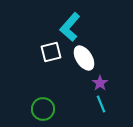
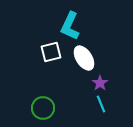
cyan L-shape: moved 1 px up; rotated 16 degrees counterclockwise
green circle: moved 1 px up
